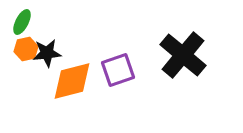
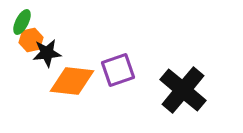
orange hexagon: moved 5 px right, 9 px up
black cross: moved 35 px down
orange diamond: rotated 21 degrees clockwise
